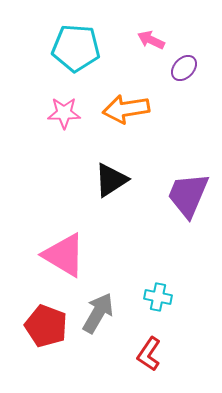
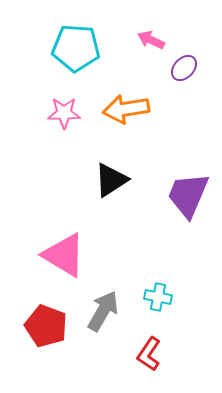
gray arrow: moved 5 px right, 2 px up
